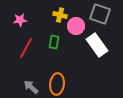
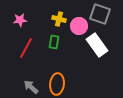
yellow cross: moved 1 px left, 4 px down
pink circle: moved 3 px right
